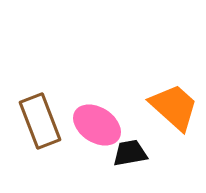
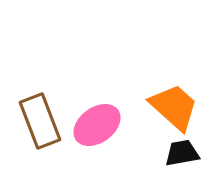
pink ellipse: rotated 69 degrees counterclockwise
black trapezoid: moved 52 px right
